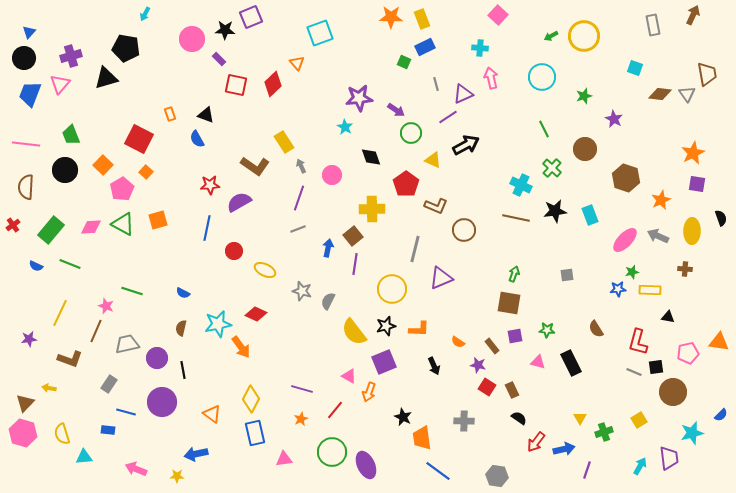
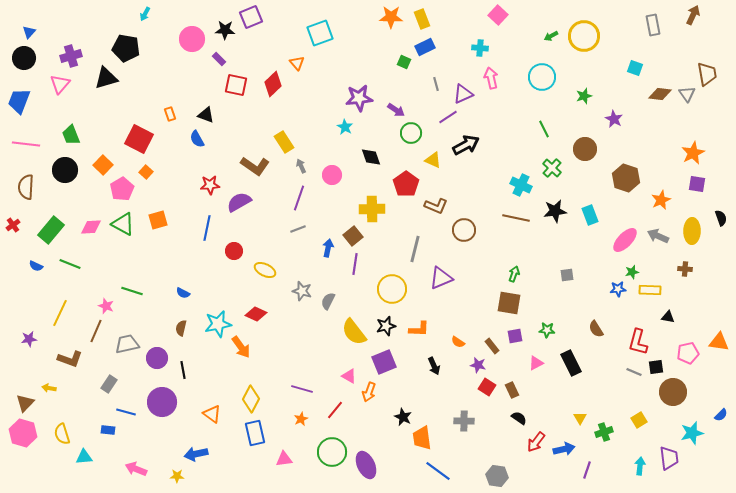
blue trapezoid at (30, 94): moved 11 px left, 7 px down
pink triangle at (538, 362): moved 2 px left, 1 px down; rotated 42 degrees counterclockwise
cyan arrow at (640, 466): rotated 24 degrees counterclockwise
